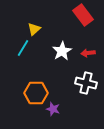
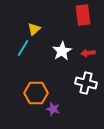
red rectangle: rotated 30 degrees clockwise
